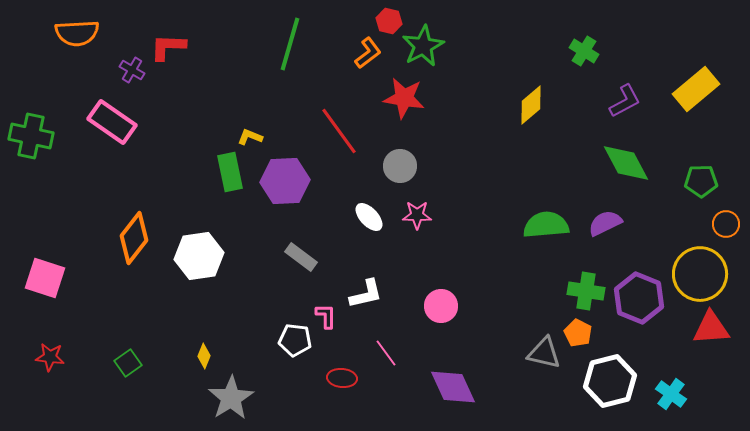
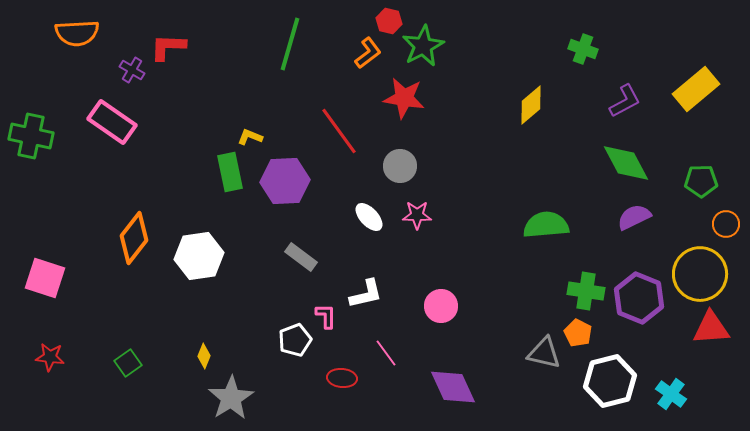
green cross at (584, 51): moved 1 px left, 2 px up; rotated 12 degrees counterclockwise
purple semicircle at (605, 223): moved 29 px right, 6 px up
white pentagon at (295, 340): rotated 28 degrees counterclockwise
